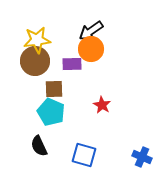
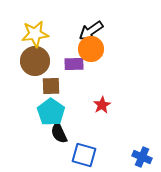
yellow star: moved 2 px left, 6 px up
purple rectangle: moved 2 px right
brown square: moved 3 px left, 3 px up
red star: rotated 12 degrees clockwise
cyan pentagon: rotated 12 degrees clockwise
black semicircle: moved 20 px right, 13 px up
